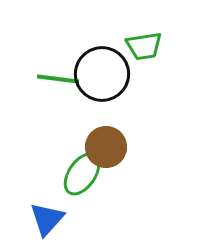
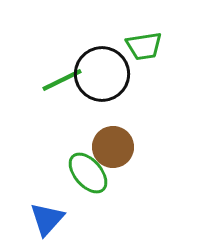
green line: moved 4 px right, 1 px down; rotated 33 degrees counterclockwise
brown circle: moved 7 px right
green ellipse: moved 6 px right, 1 px up; rotated 75 degrees counterclockwise
